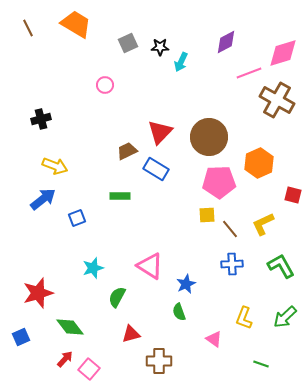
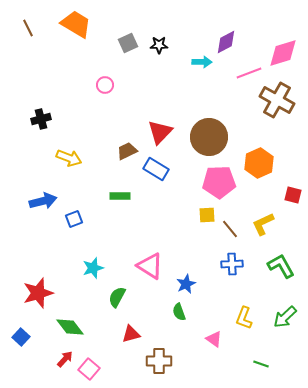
black star at (160, 47): moved 1 px left, 2 px up
cyan arrow at (181, 62): moved 21 px right; rotated 114 degrees counterclockwise
yellow arrow at (55, 166): moved 14 px right, 8 px up
blue arrow at (43, 199): moved 2 px down; rotated 24 degrees clockwise
blue square at (77, 218): moved 3 px left, 1 px down
blue square at (21, 337): rotated 24 degrees counterclockwise
